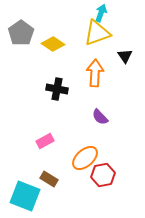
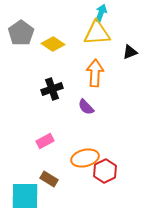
yellow triangle: rotated 16 degrees clockwise
black triangle: moved 5 px right, 4 px up; rotated 42 degrees clockwise
black cross: moved 5 px left; rotated 30 degrees counterclockwise
purple semicircle: moved 14 px left, 10 px up
orange ellipse: rotated 28 degrees clockwise
red hexagon: moved 2 px right, 4 px up; rotated 15 degrees counterclockwise
cyan square: rotated 20 degrees counterclockwise
